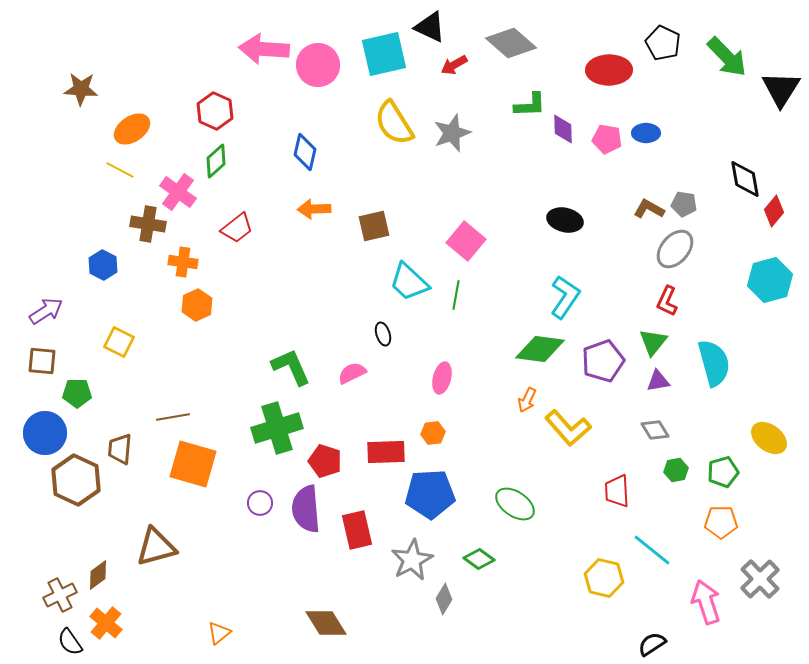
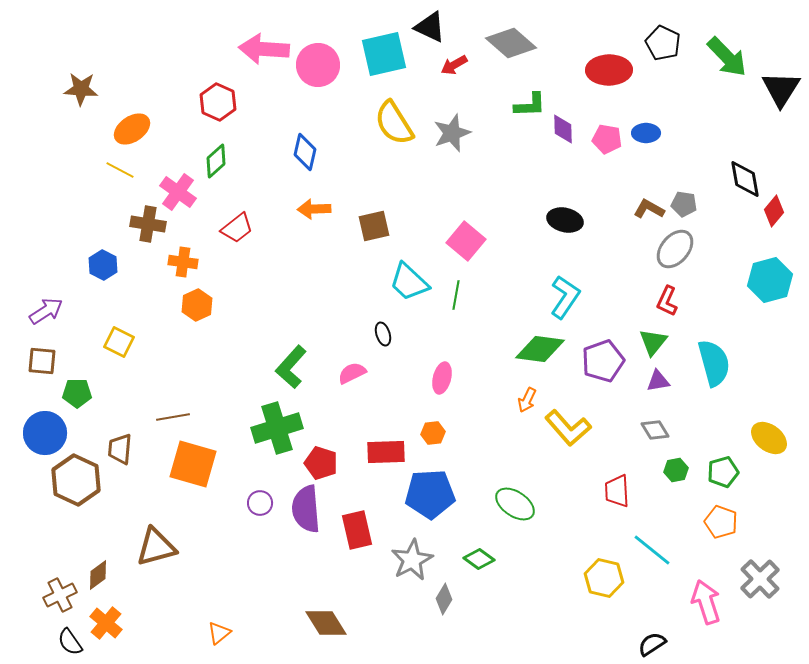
red hexagon at (215, 111): moved 3 px right, 9 px up
green L-shape at (291, 367): rotated 114 degrees counterclockwise
red pentagon at (325, 461): moved 4 px left, 2 px down
orange pentagon at (721, 522): rotated 20 degrees clockwise
